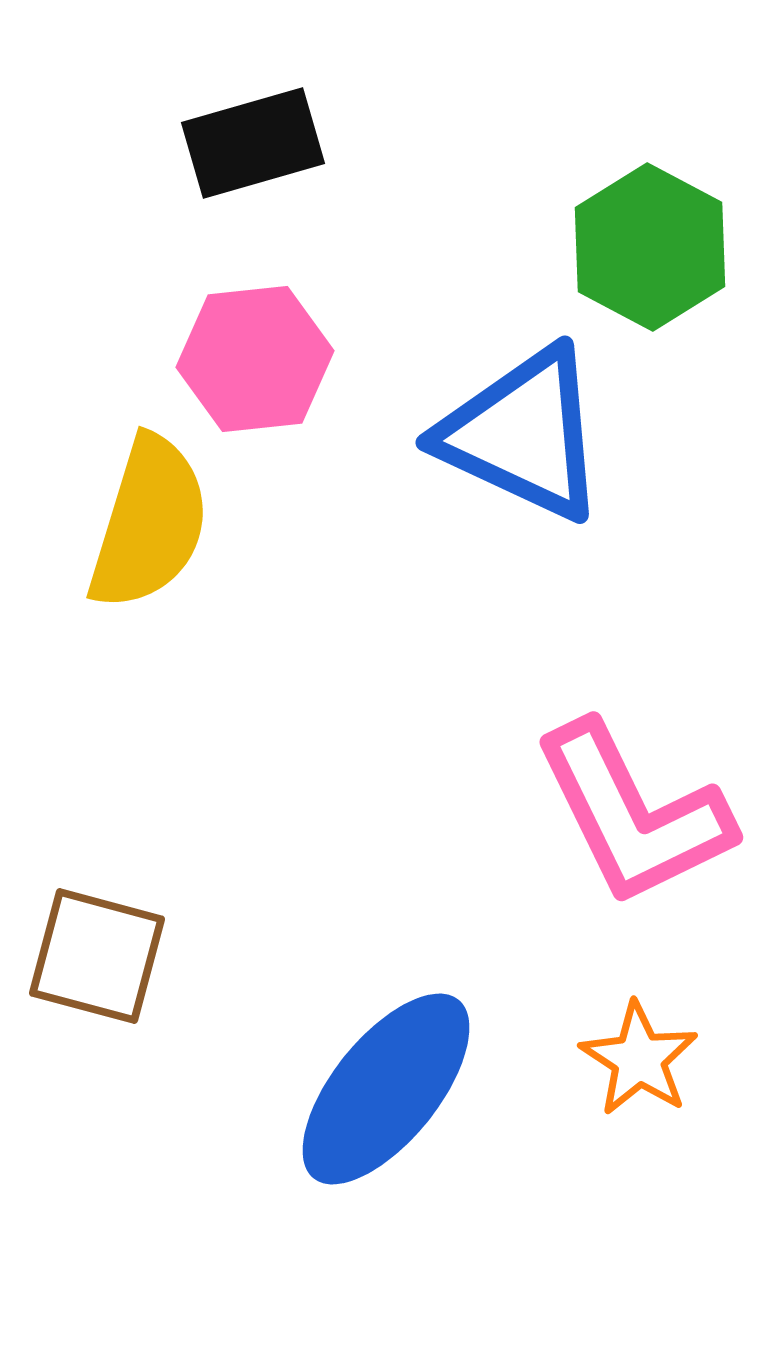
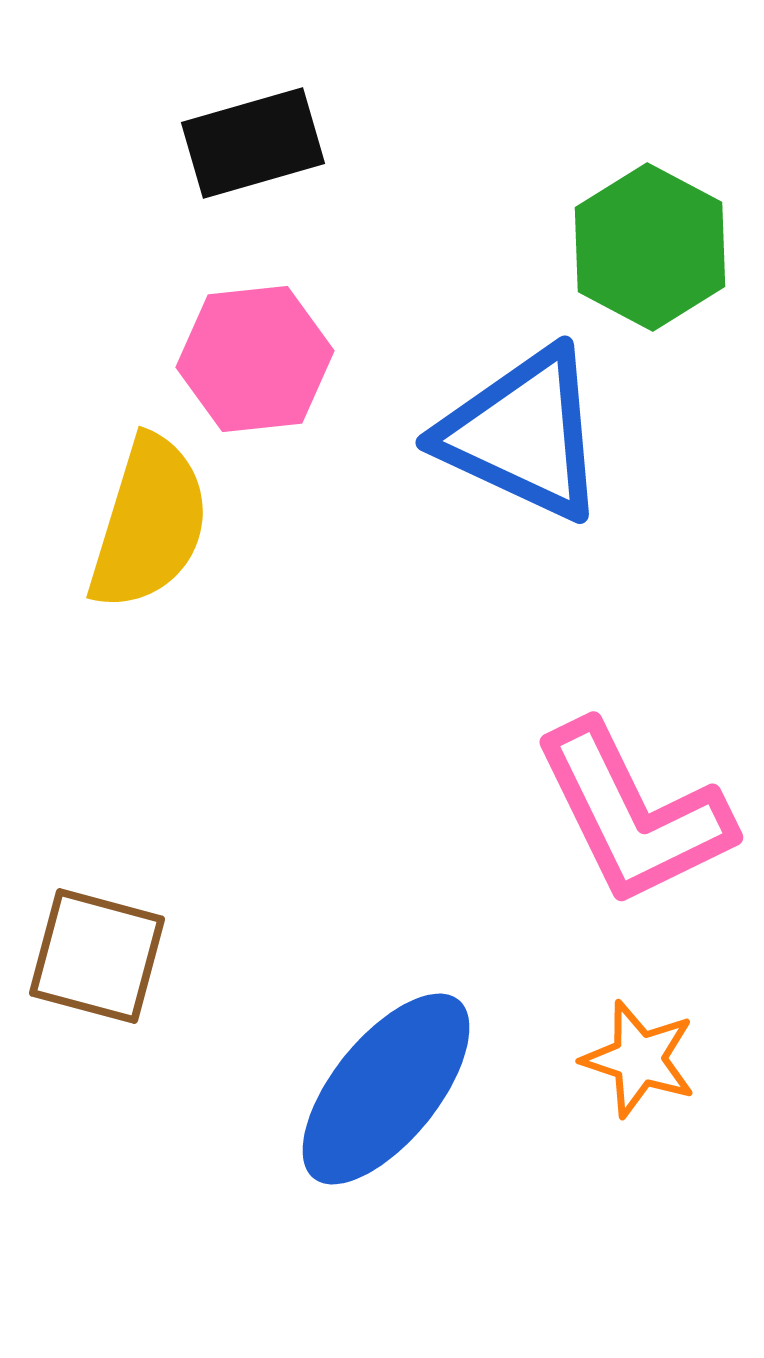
orange star: rotated 15 degrees counterclockwise
